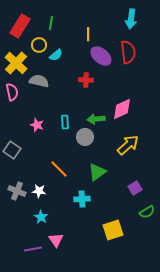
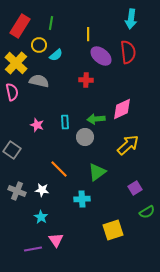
white star: moved 3 px right, 1 px up
